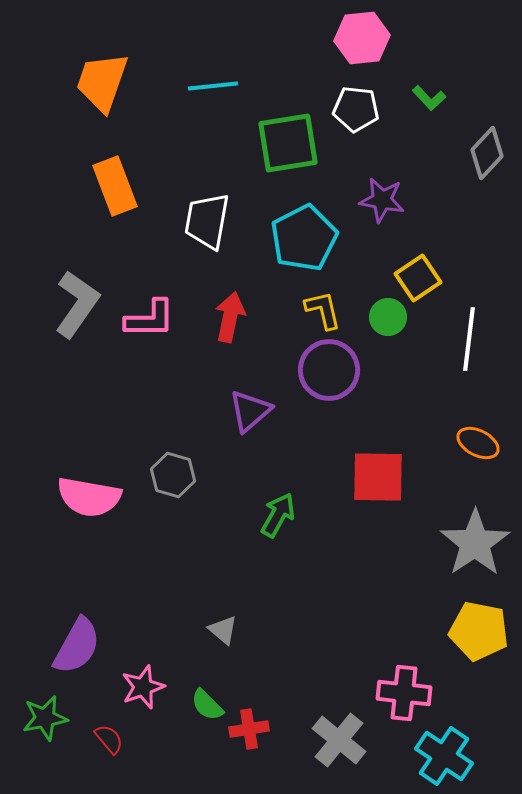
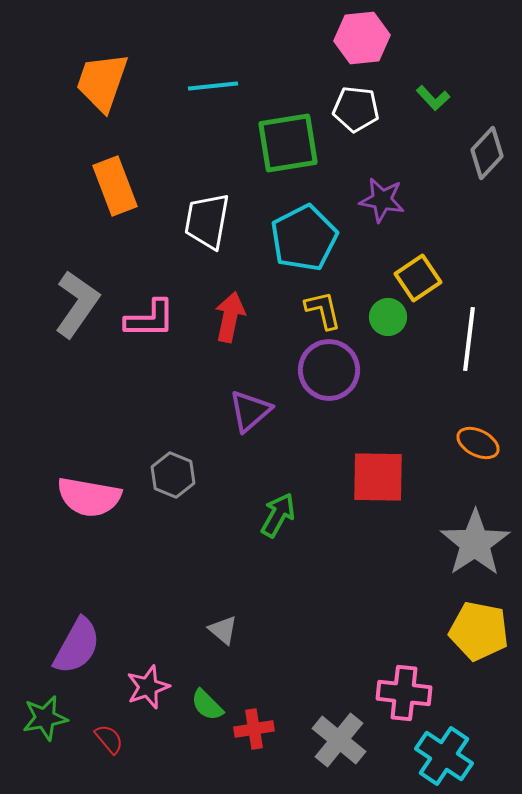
green L-shape: moved 4 px right
gray hexagon: rotated 6 degrees clockwise
pink star: moved 5 px right
red cross: moved 5 px right
